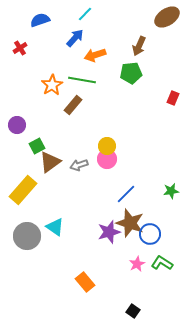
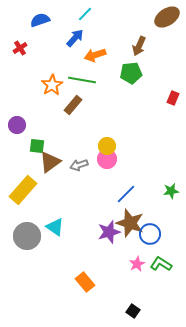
green square: rotated 35 degrees clockwise
green L-shape: moved 1 px left, 1 px down
